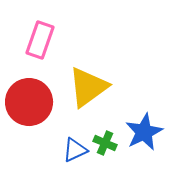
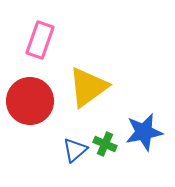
red circle: moved 1 px right, 1 px up
blue star: rotated 15 degrees clockwise
green cross: moved 1 px down
blue triangle: rotated 16 degrees counterclockwise
